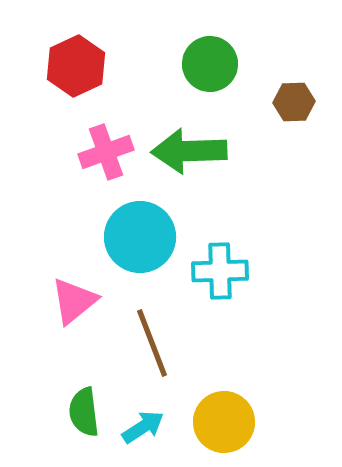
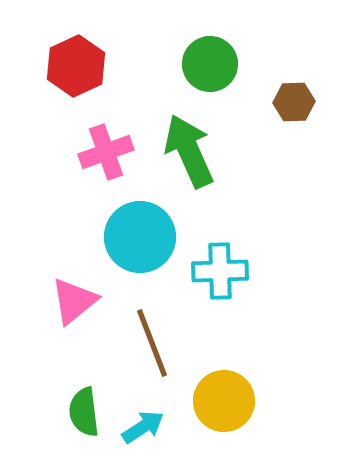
green arrow: rotated 68 degrees clockwise
yellow circle: moved 21 px up
